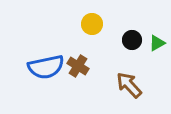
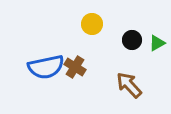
brown cross: moved 3 px left, 1 px down
